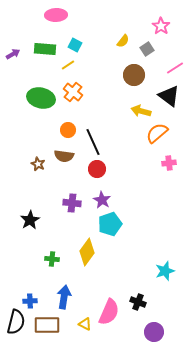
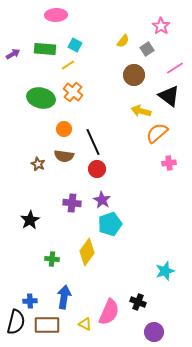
orange circle: moved 4 px left, 1 px up
